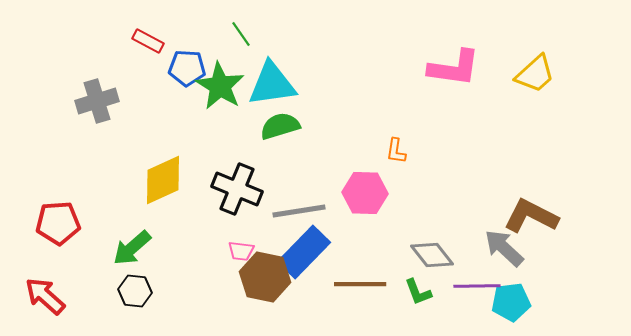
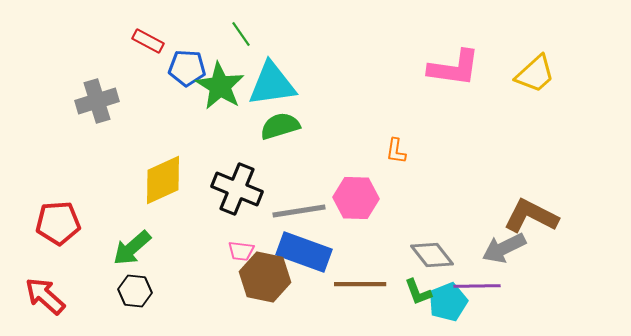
pink hexagon: moved 9 px left, 5 px down
gray arrow: rotated 69 degrees counterclockwise
blue rectangle: rotated 66 degrees clockwise
cyan pentagon: moved 63 px left; rotated 15 degrees counterclockwise
